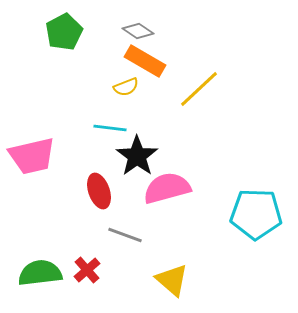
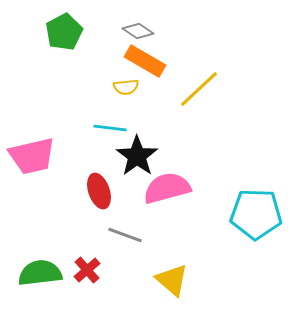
yellow semicircle: rotated 15 degrees clockwise
